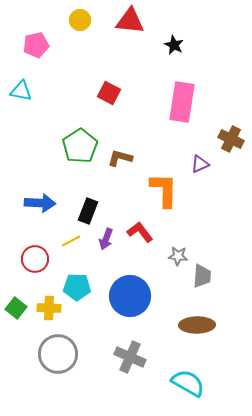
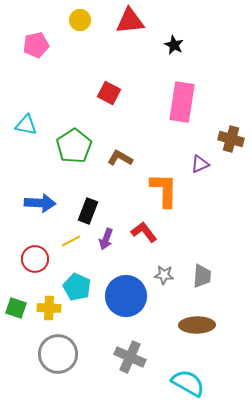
red triangle: rotated 12 degrees counterclockwise
cyan triangle: moved 5 px right, 34 px down
brown cross: rotated 10 degrees counterclockwise
green pentagon: moved 6 px left
brown L-shape: rotated 15 degrees clockwise
red L-shape: moved 4 px right
gray star: moved 14 px left, 19 px down
cyan pentagon: rotated 24 degrees clockwise
blue circle: moved 4 px left
green square: rotated 20 degrees counterclockwise
